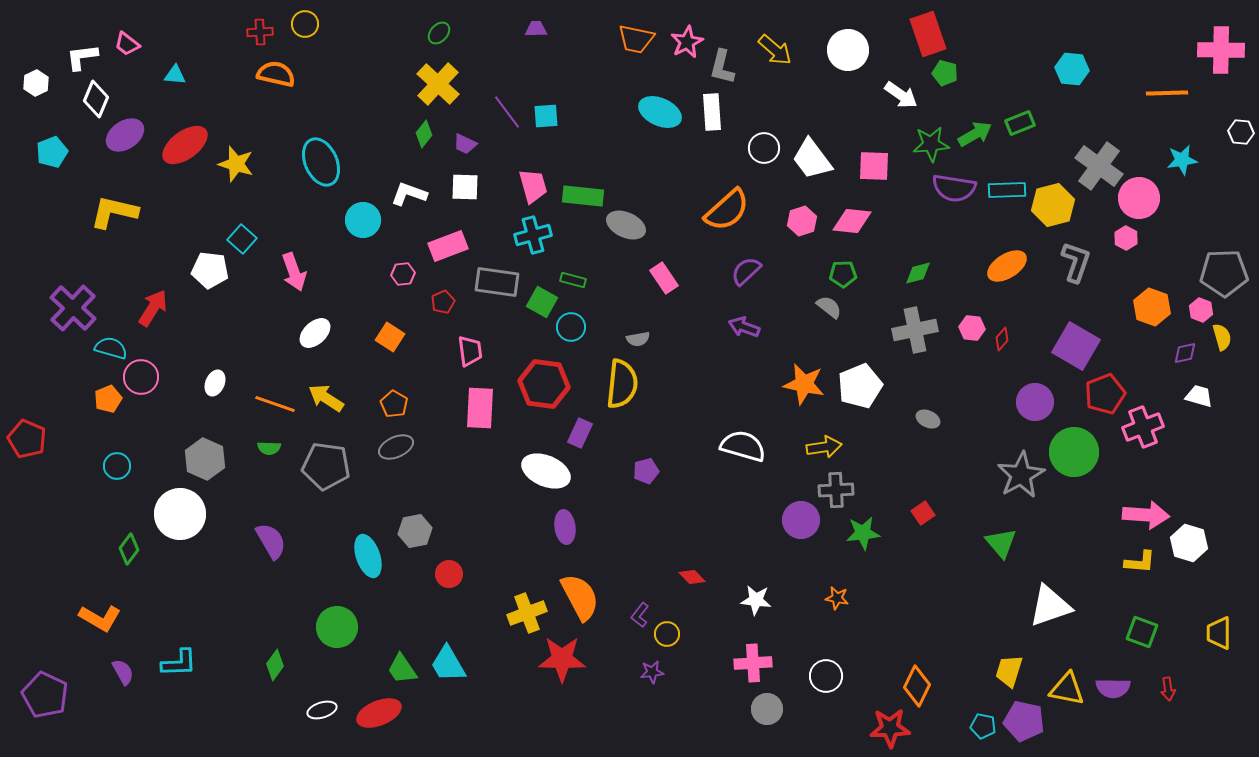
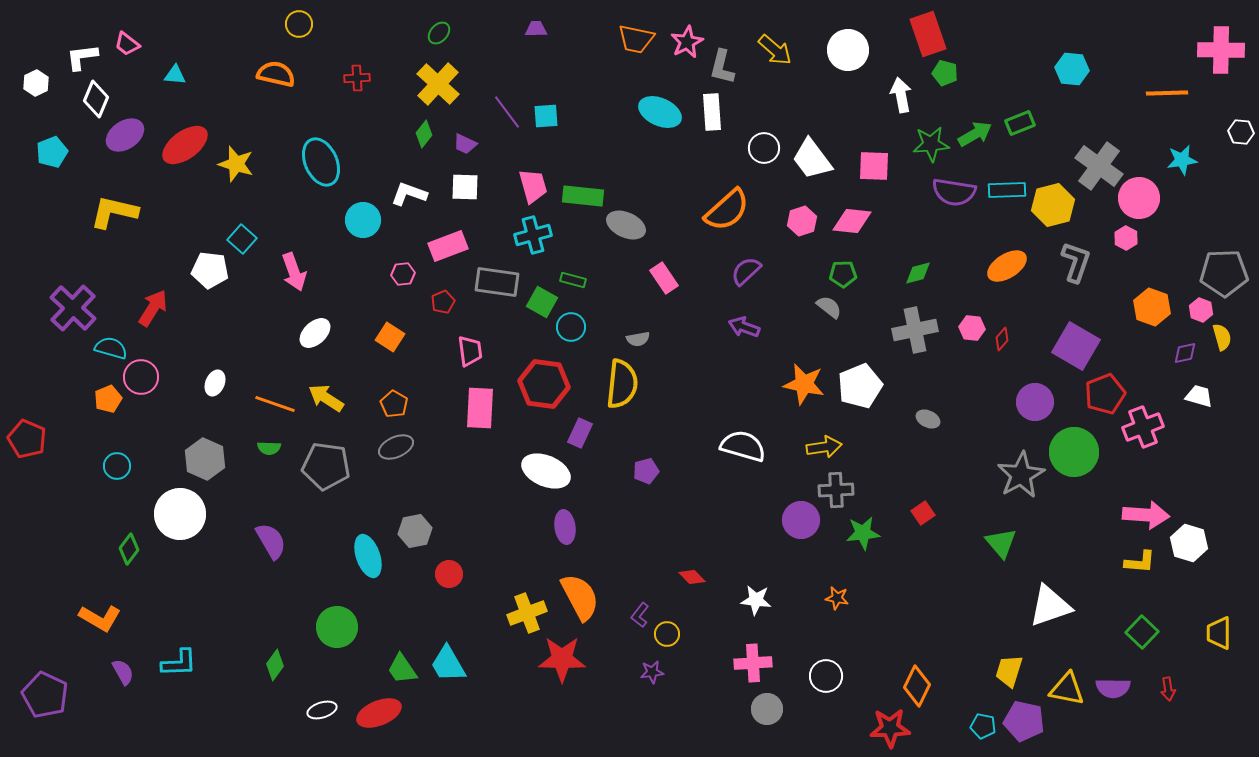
yellow circle at (305, 24): moved 6 px left
red cross at (260, 32): moved 97 px right, 46 px down
white arrow at (901, 95): rotated 136 degrees counterclockwise
purple semicircle at (954, 188): moved 4 px down
green square at (1142, 632): rotated 24 degrees clockwise
